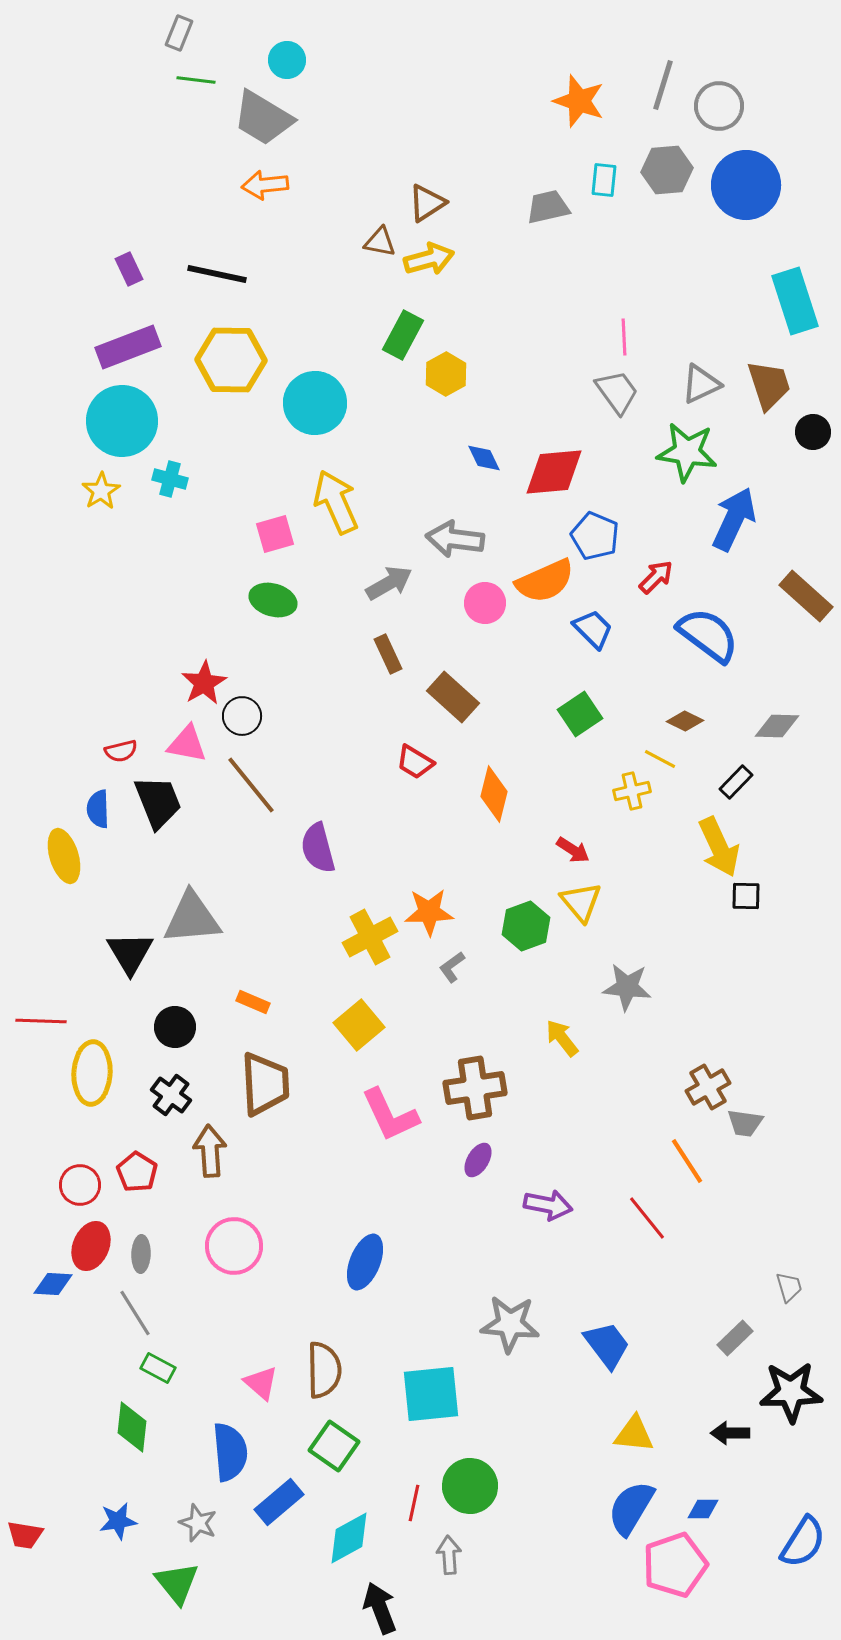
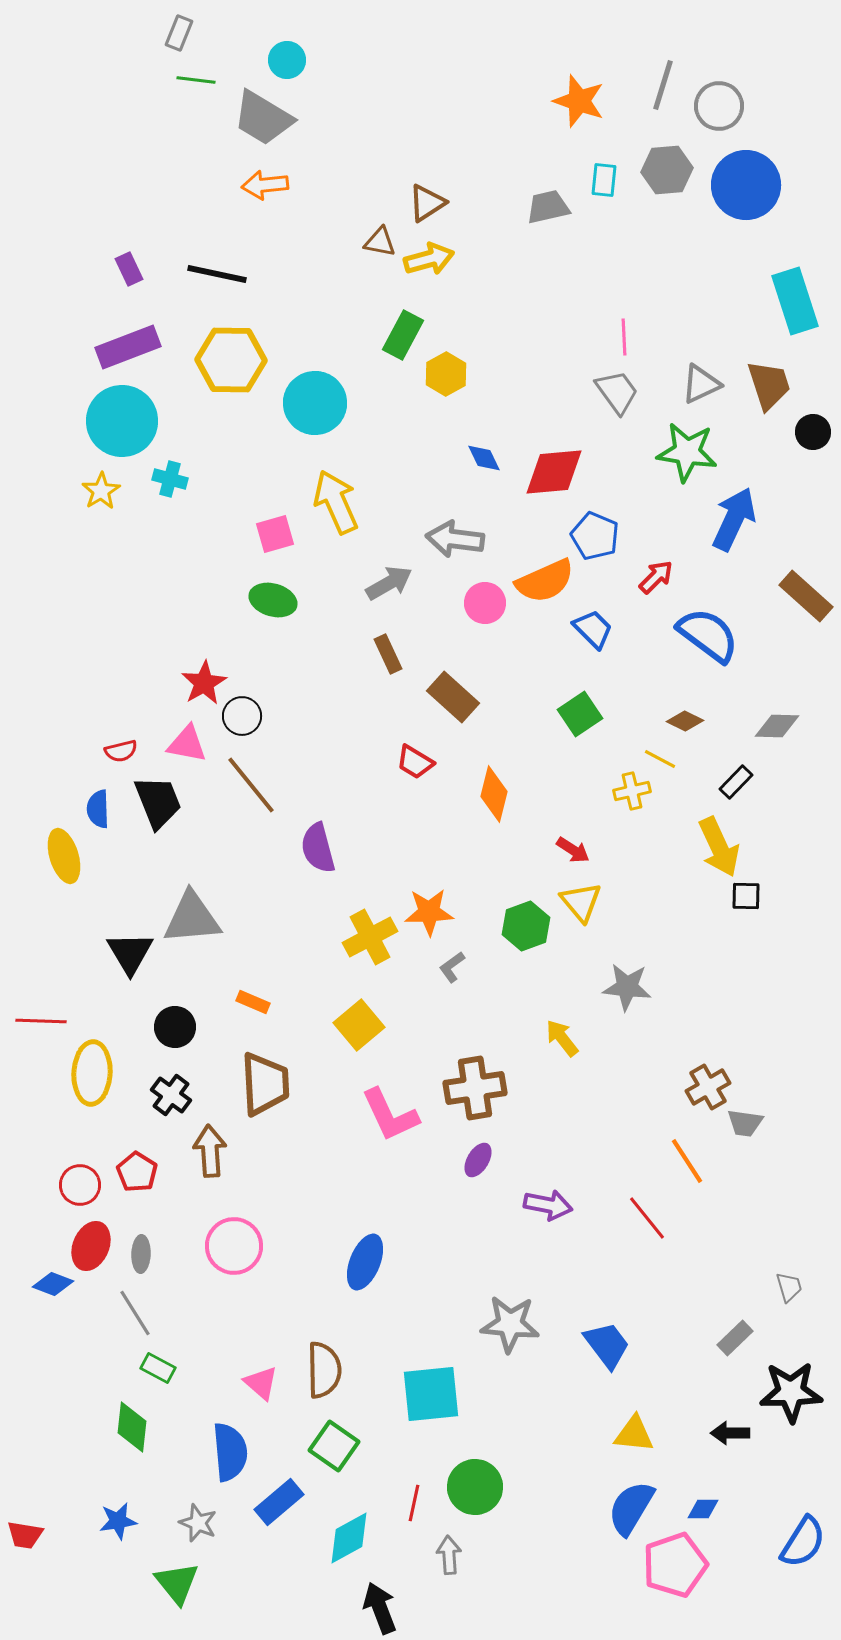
blue diamond at (53, 1284): rotated 18 degrees clockwise
green circle at (470, 1486): moved 5 px right, 1 px down
